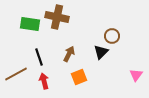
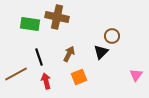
red arrow: moved 2 px right
